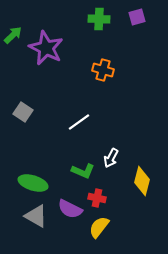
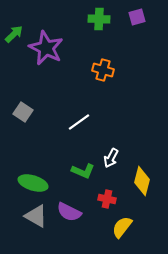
green arrow: moved 1 px right, 1 px up
red cross: moved 10 px right, 1 px down
purple semicircle: moved 1 px left, 3 px down
yellow semicircle: moved 23 px right
